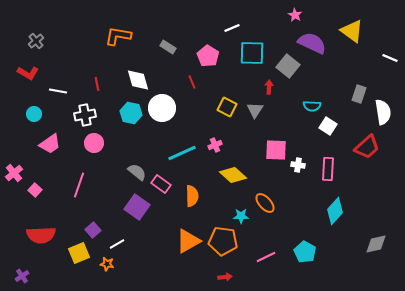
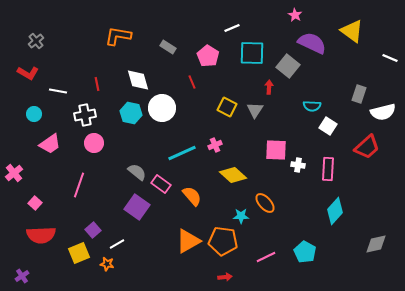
white semicircle at (383, 112): rotated 85 degrees clockwise
pink square at (35, 190): moved 13 px down
orange semicircle at (192, 196): rotated 40 degrees counterclockwise
